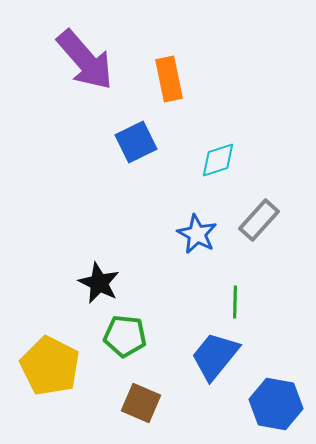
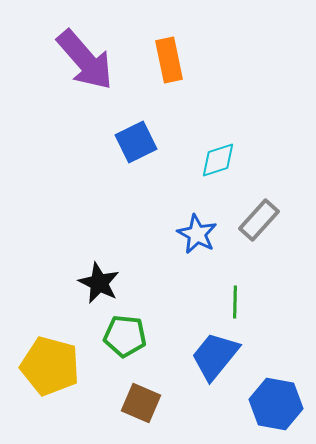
orange rectangle: moved 19 px up
yellow pentagon: rotated 12 degrees counterclockwise
